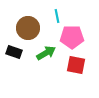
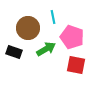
cyan line: moved 4 px left, 1 px down
pink pentagon: rotated 20 degrees clockwise
green arrow: moved 4 px up
